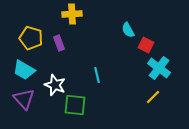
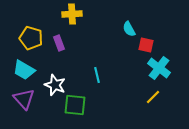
cyan semicircle: moved 1 px right, 1 px up
red square: rotated 14 degrees counterclockwise
